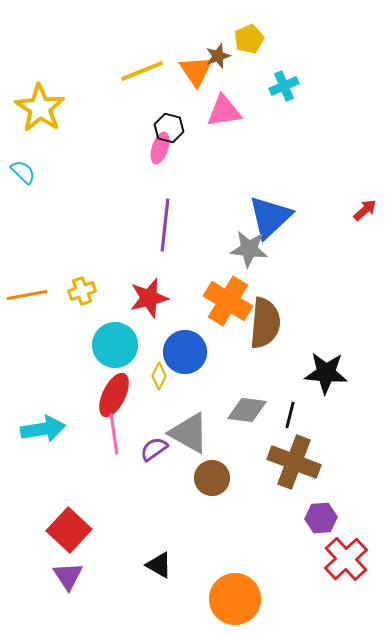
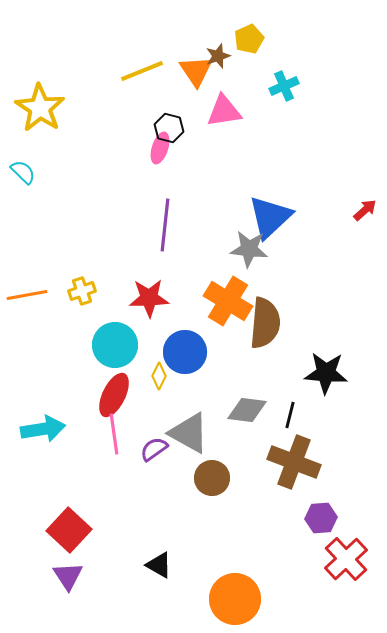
red star: rotated 12 degrees clockwise
